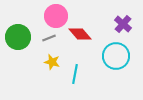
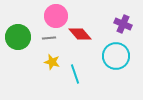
purple cross: rotated 18 degrees counterclockwise
gray line: rotated 16 degrees clockwise
cyan line: rotated 30 degrees counterclockwise
